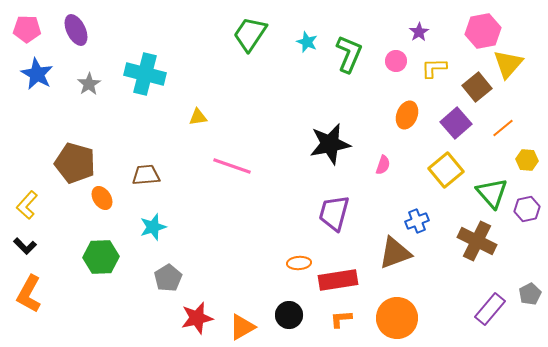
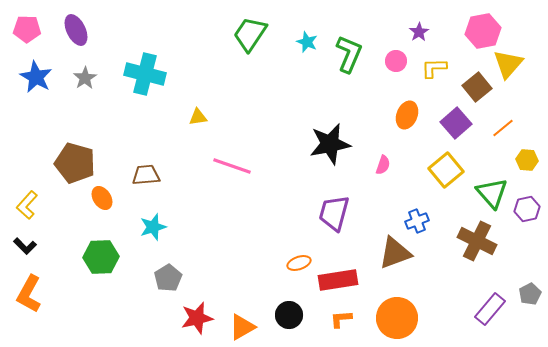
blue star at (37, 74): moved 1 px left, 3 px down
gray star at (89, 84): moved 4 px left, 6 px up
orange ellipse at (299, 263): rotated 15 degrees counterclockwise
